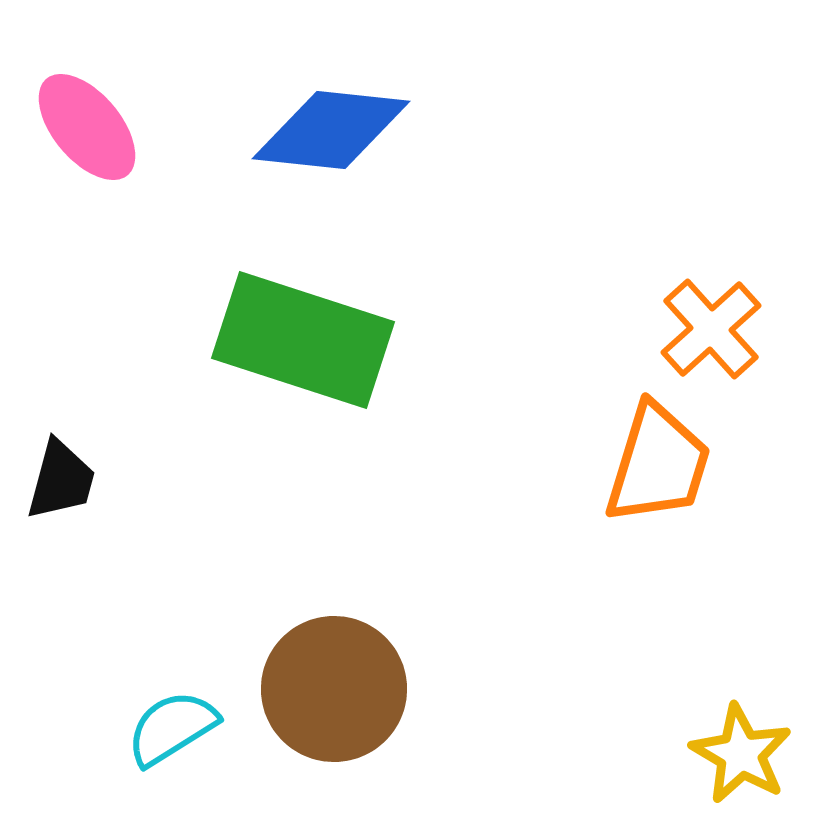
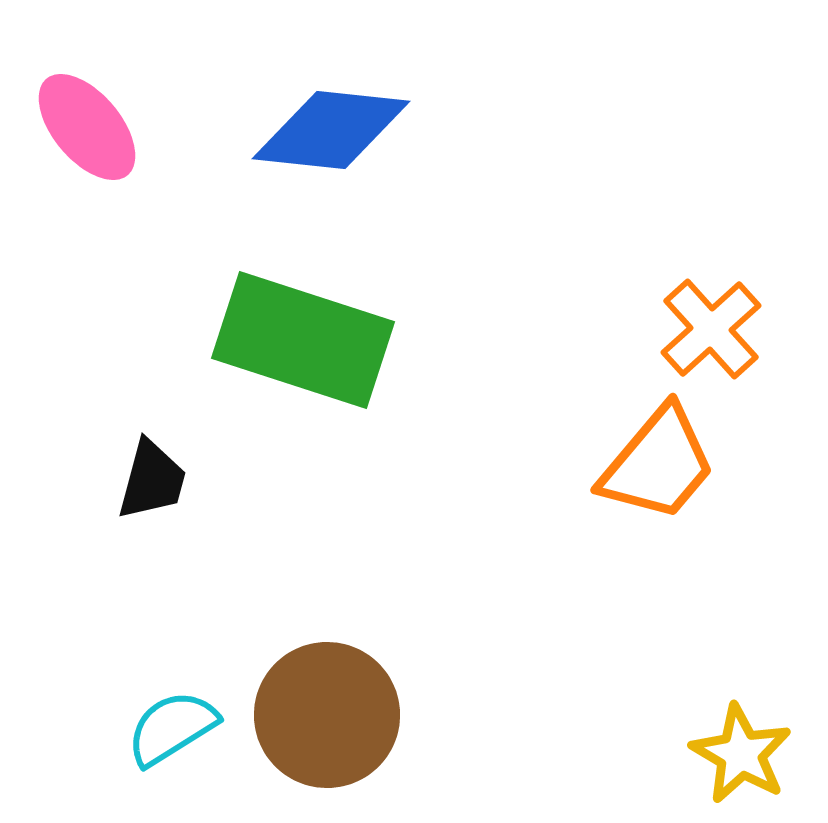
orange trapezoid: rotated 23 degrees clockwise
black trapezoid: moved 91 px right
brown circle: moved 7 px left, 26 px down
